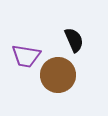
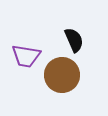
brown circle: moved 4 px right
